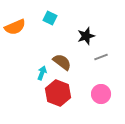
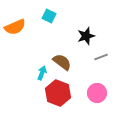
cyan square: moved 1 px left, 2 px up
pink circle: moved 4 px left, 1 px up
